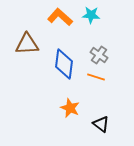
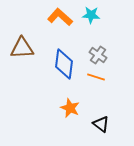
brown triangle: moved 5 px left, 4 px down
gray cross: moved 1 px left
